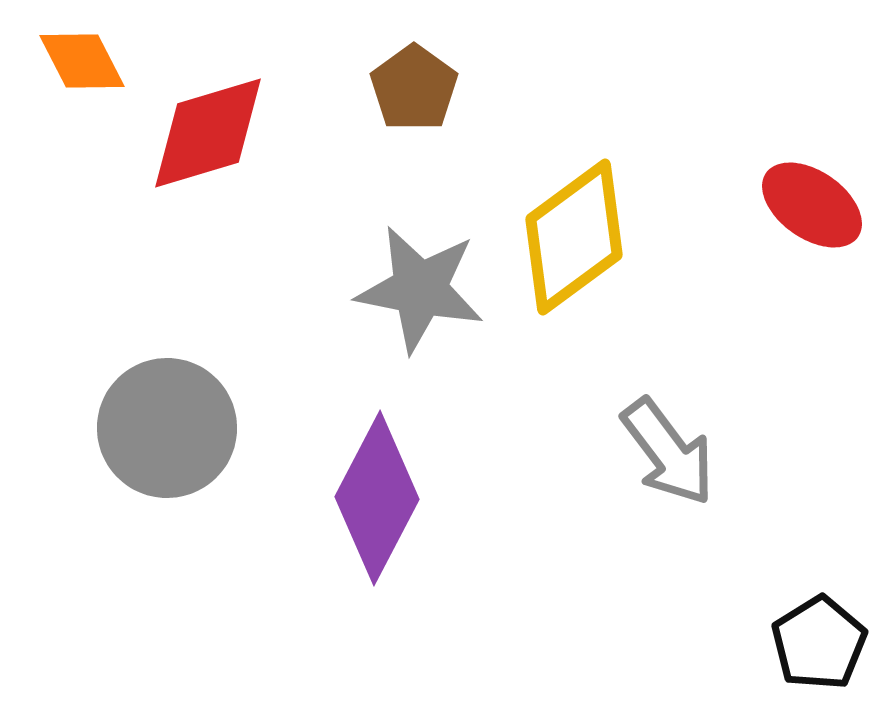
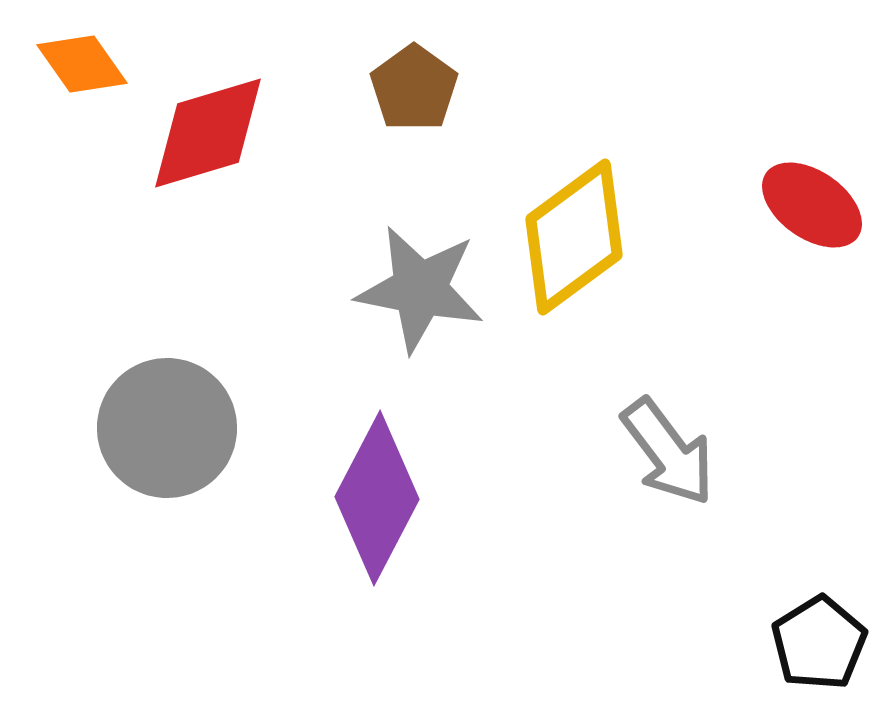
orange diamond: moved 3 px down; rotated 8 degrees counterclockwise
